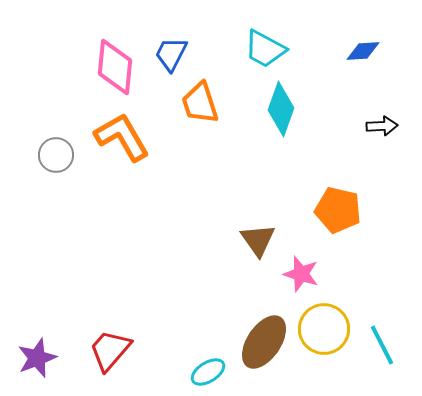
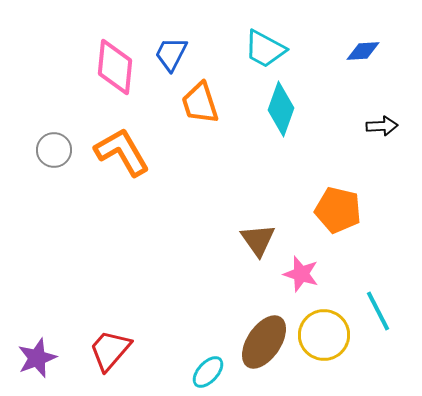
orange L-shape: moved 15 px down
gray circle: moved 2 px left, 5 px up
yellow circle: moved 6 px down
cyan line: moved 4 px left, 34 px up
cyan ellipse: rotated 16 degrees counterclockwise
